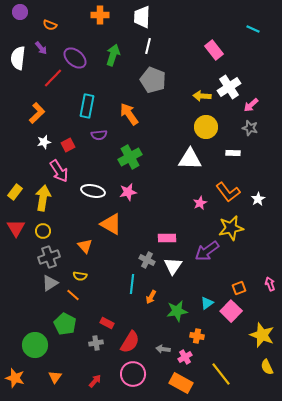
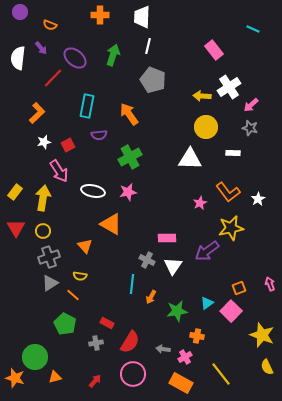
green circle at (35, 345): moved 12 px down
orange triangle at (55, 377): rotated 40 degrees clockwise
